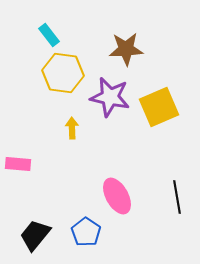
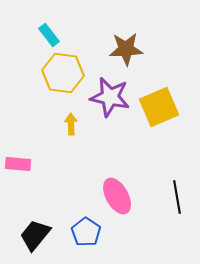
yellow arrow: moved 1 px left, 4 px up
